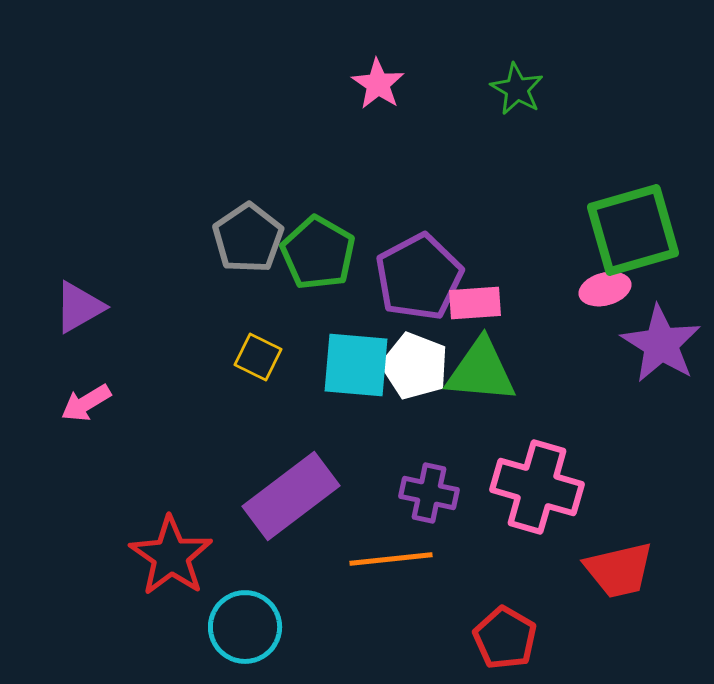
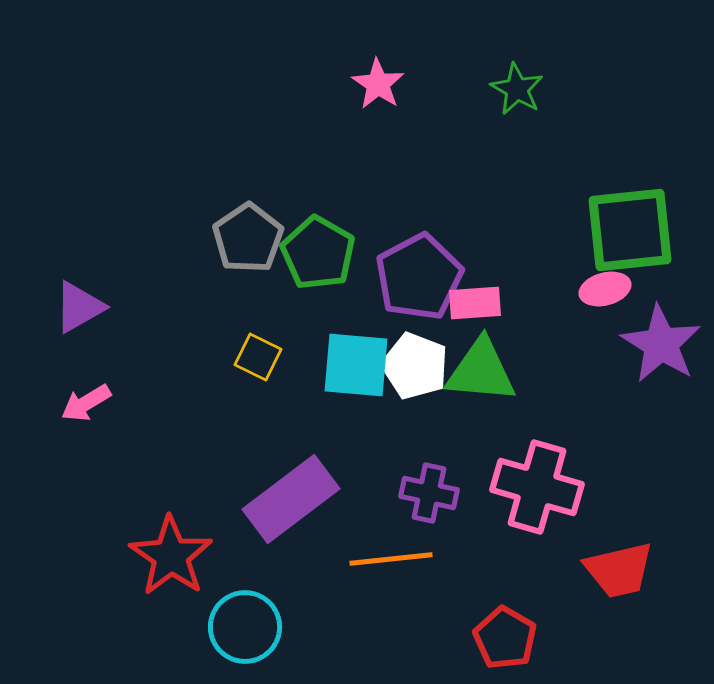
green square: moved 3 px left; rotated 10 degrees clockwise
purple rectangle: moved 3 px down
